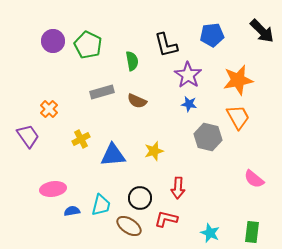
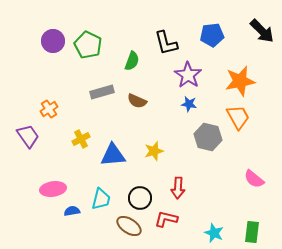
black L-shape: moved 2 px up
green semicircle: rotated 30 degrees clockwise
orange star: moved 2 px right, 1 px down
orange cross: rotated 12 degrees clockwise
cyan trapezoid: moved 6 px up
cyan star: moved 4 px right
